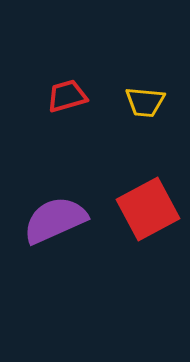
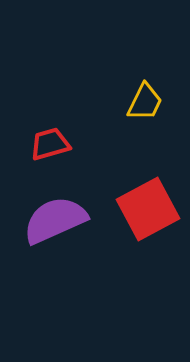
red trapezoid: moved 17 px left, 48 px down
yellow trapezoid: rotated 69 degrees counterclockwise
